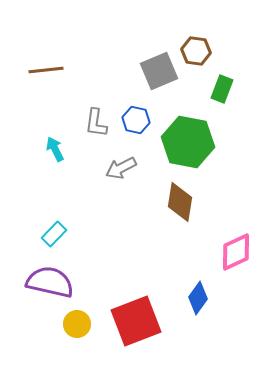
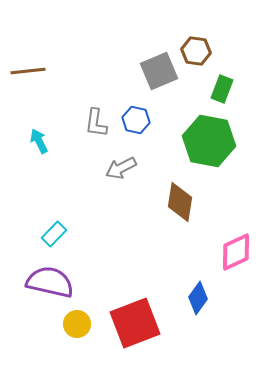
brown line: moved 18 px left, 1 px down
green hexagon: moved 21 px right, 1 px up
cyan arrow: moved 16 px left, 8 px up
red square: moved 1 px left, 2 px down
